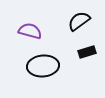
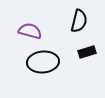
black semicircle: rotated 140 degrees clockwise
black ellipse: moved 4 px up
